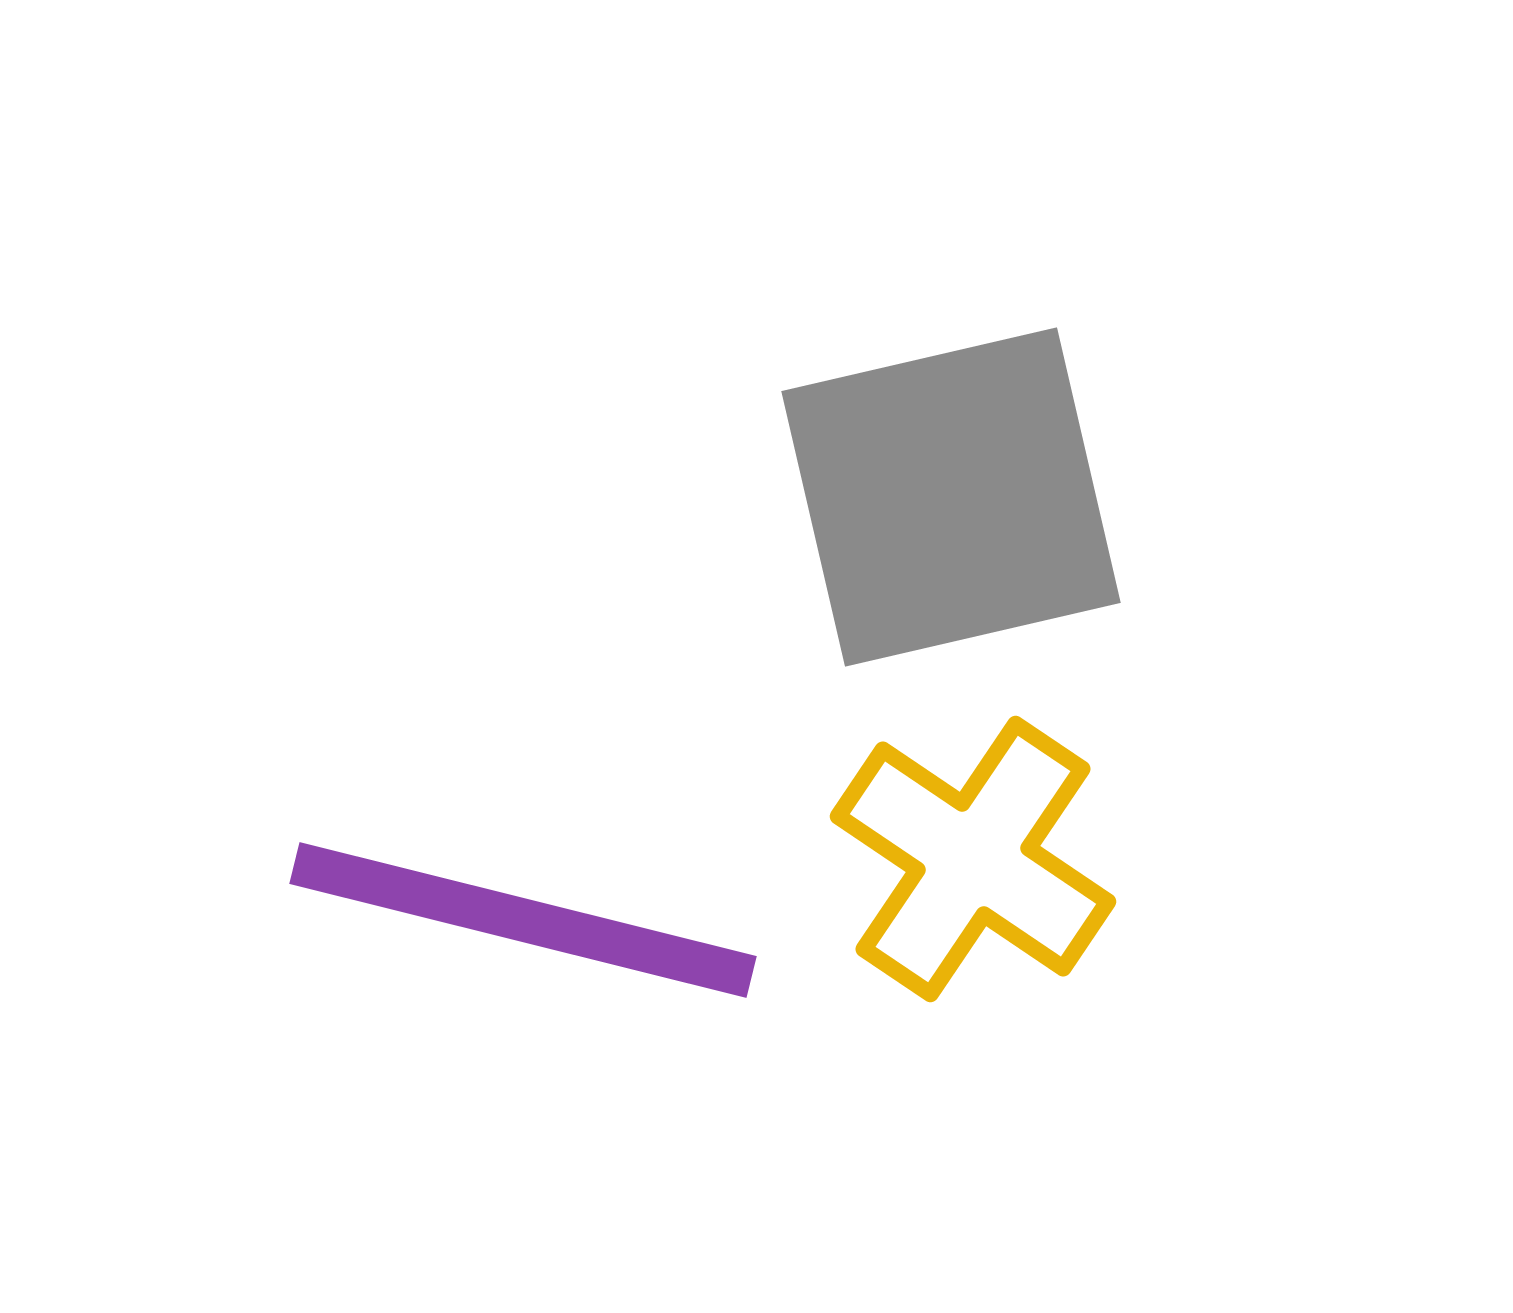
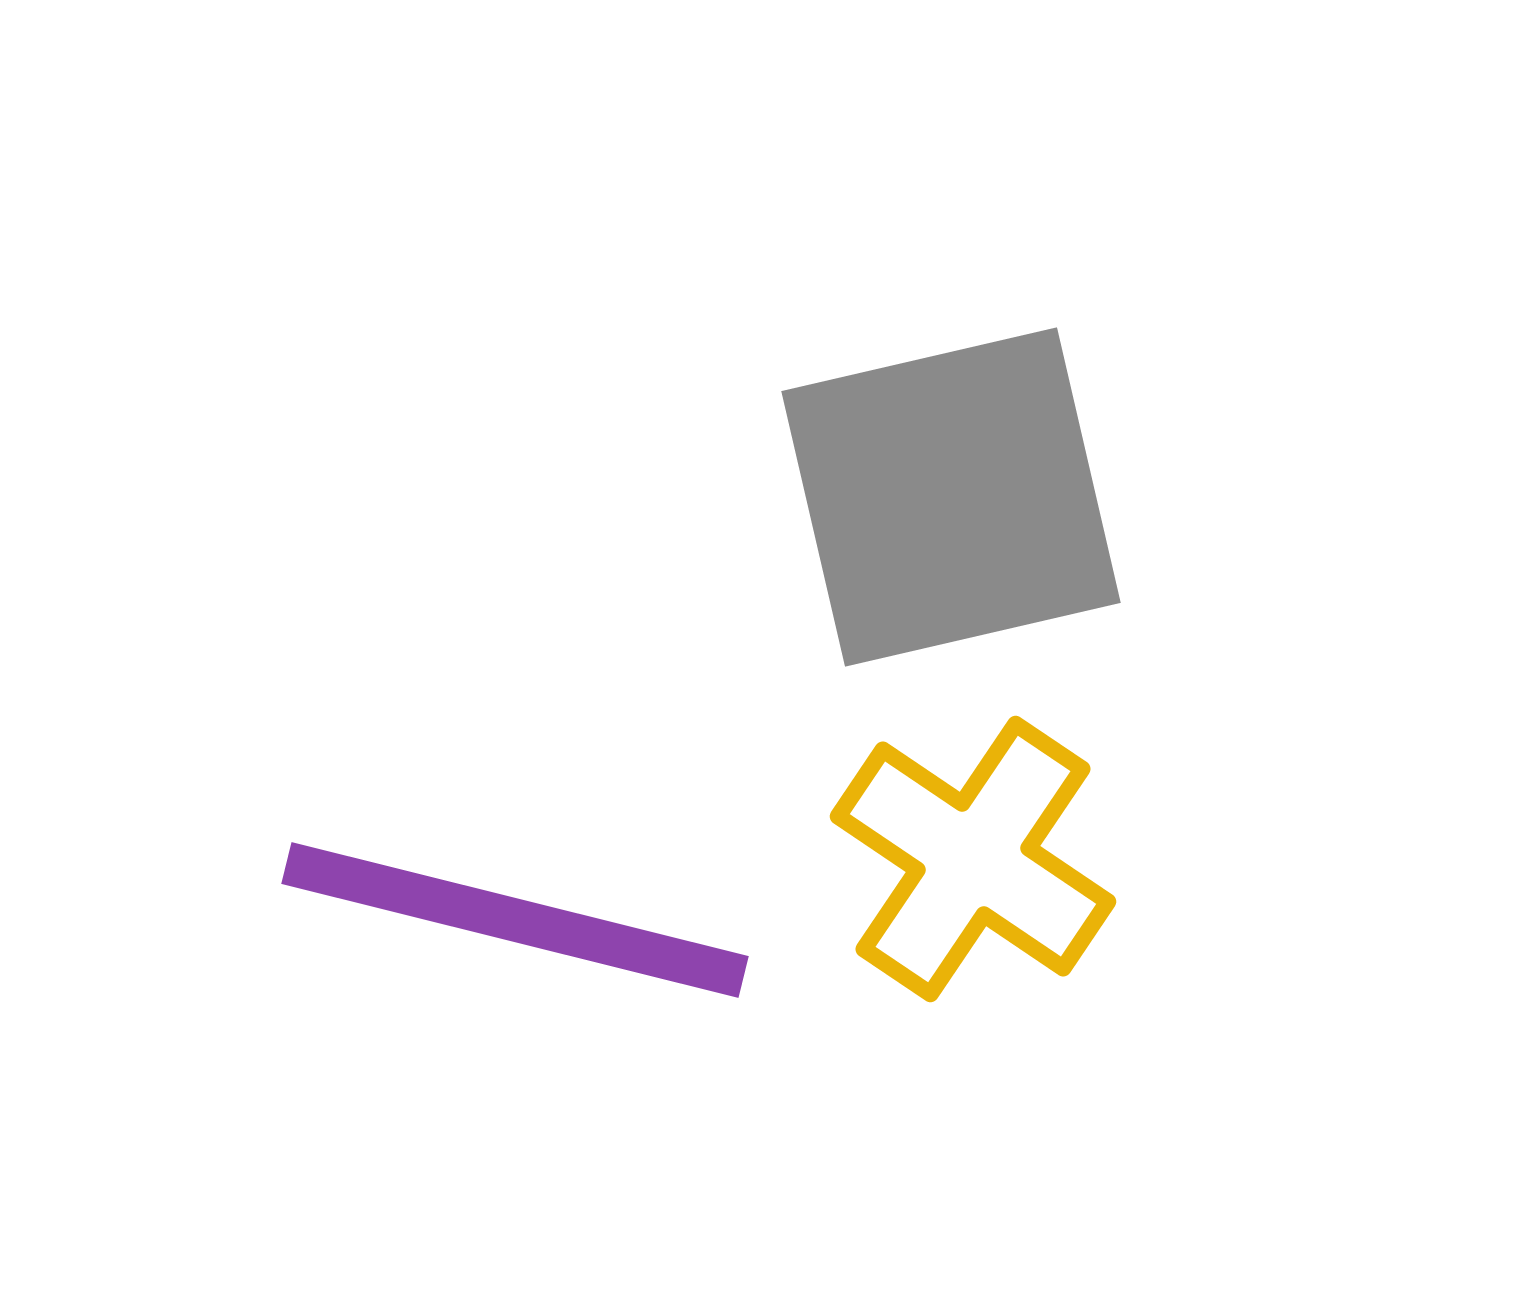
purple line: moved 8 px left
